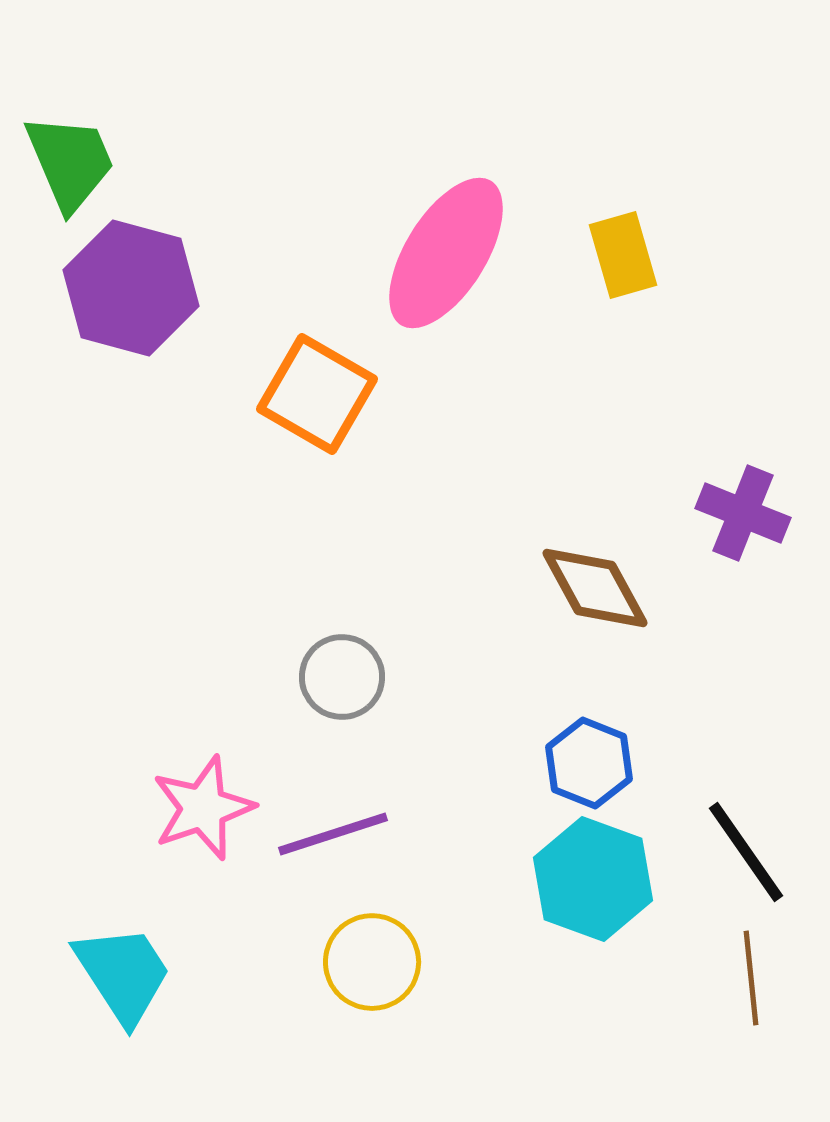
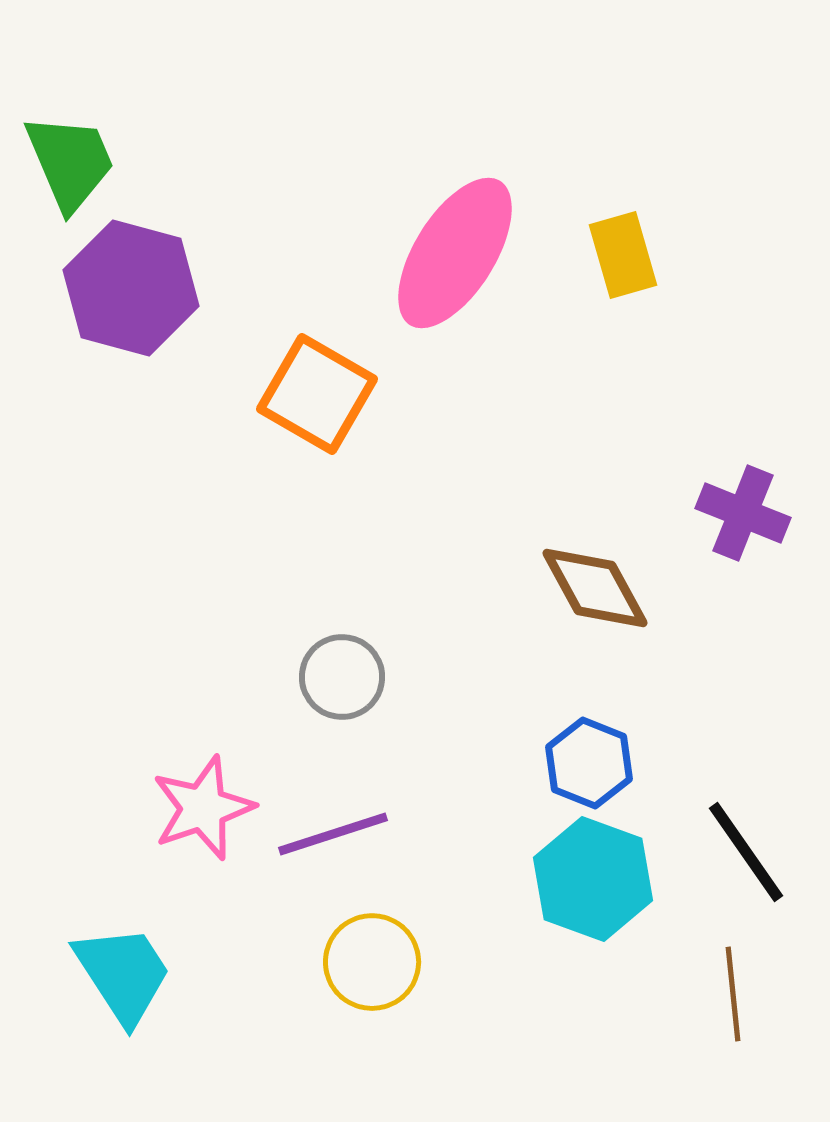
pink ellipse: moved 9 px right
brown line: moved 18 px left, 16 px down
